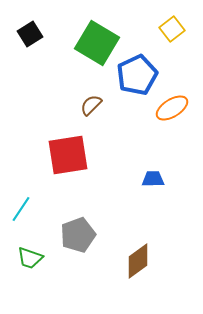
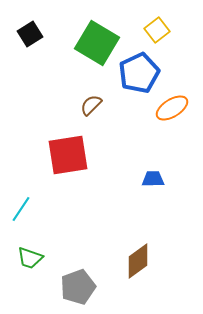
yellow square: moved 15 px left, 1 px down
blue pentagon: moved 2 px right, 2 px up
gray pentagon: moved 52 px down
